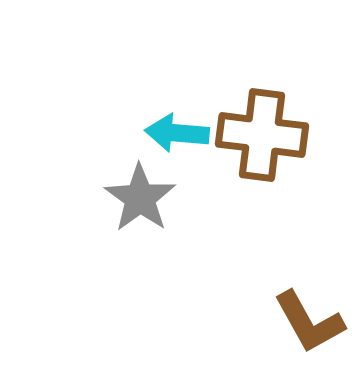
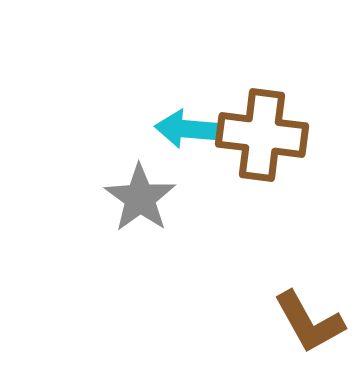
cyan arrow: moved 10 px right, 4 px up
